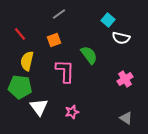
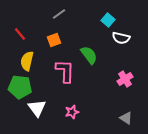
white triangle: moved 2 px left, 1 px down
